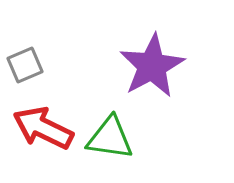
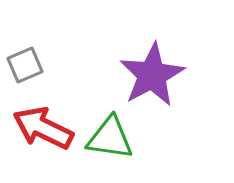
purple star: moved 9 px down
